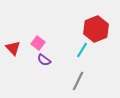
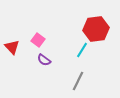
red hexagon: rotated 15 degrees clockwise
pink square: moved 3 px up
red triangle: moved 1 px left, 1 px up
